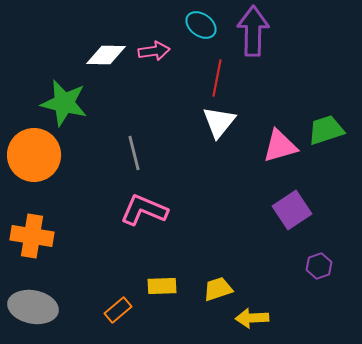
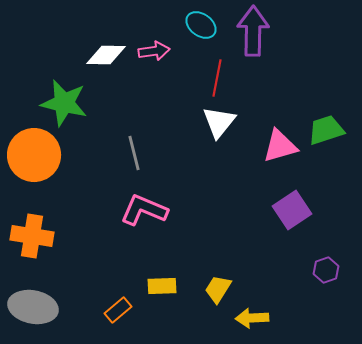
purple hexagon: moved 7 px right, 4 px down
yellow trapezoid: rotated 40 degrees counterclockwise
